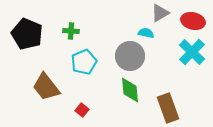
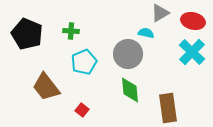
gray circle: moved 2 px left, 2 px up
brown rectangle: rotated 12 degrees clockwise
